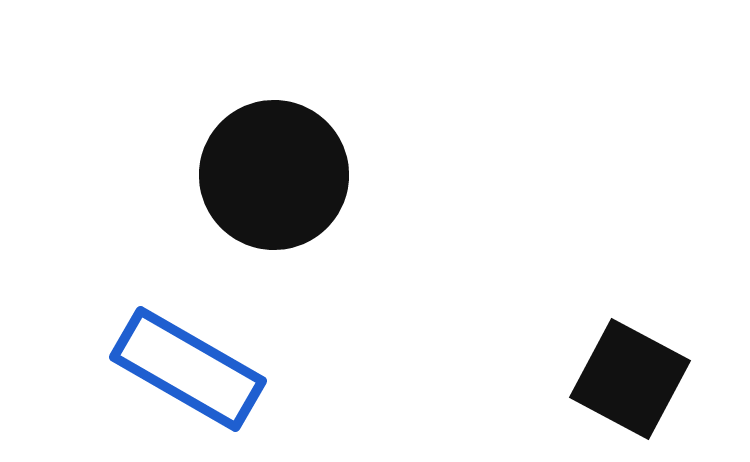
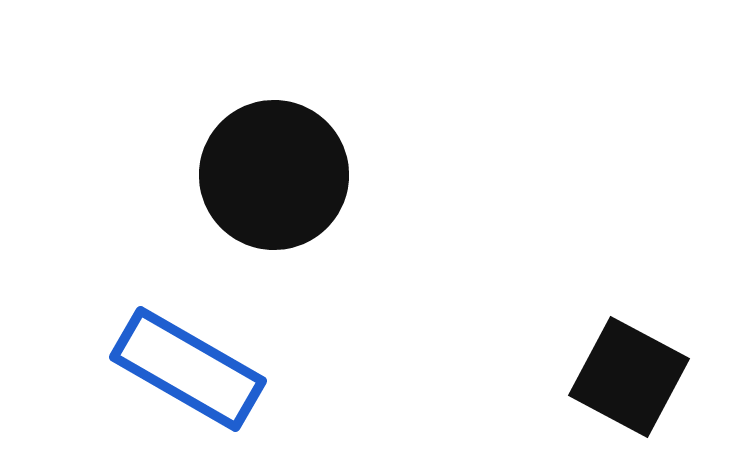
black square: moved 1 px left, 2 px up
